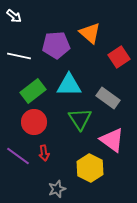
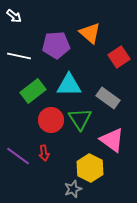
red circle: moved 17 px right, 2 px up
gray star: moved 16 px right
